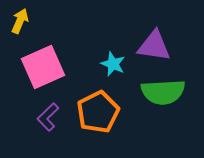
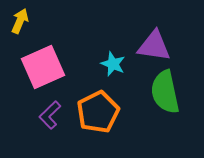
green semicircle: moved 2 px right; rotated 81 degrees clockwise
purple L-shape: moved 2 px right, 2 px up
